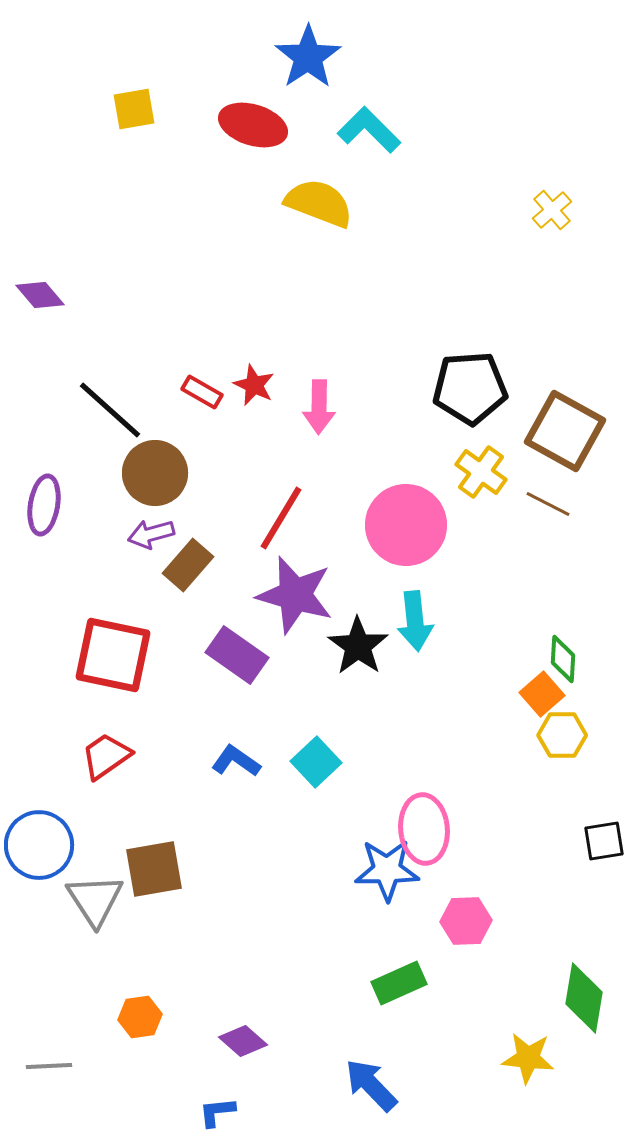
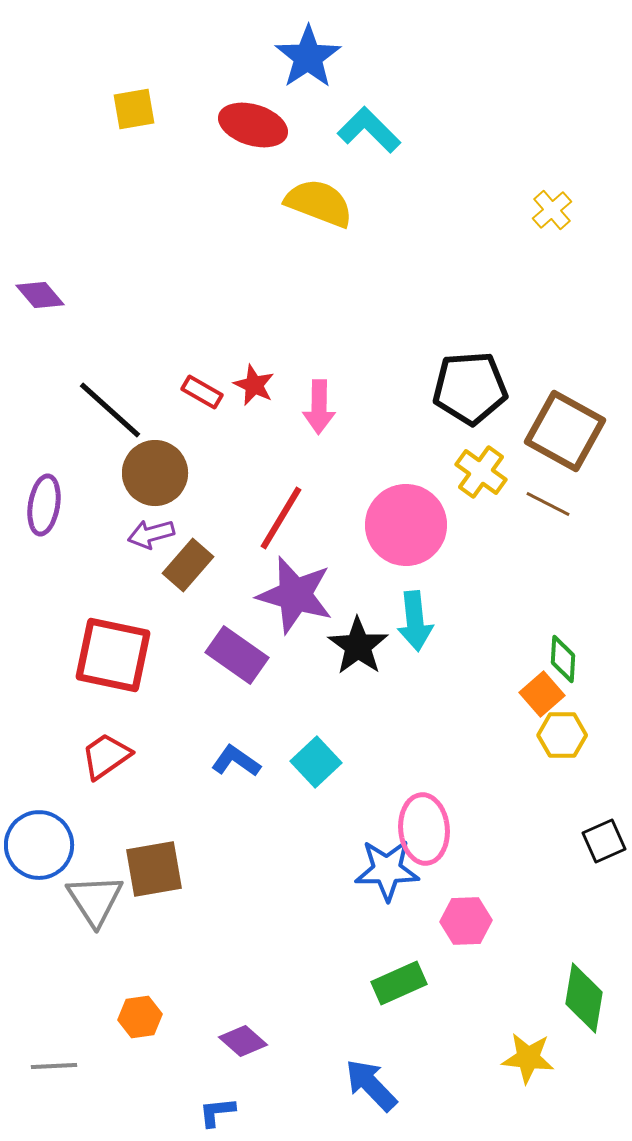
black square at (604, 841): rotated 15 degrees counterclockwise
gray line at (49, 1066): moved 5 px right
